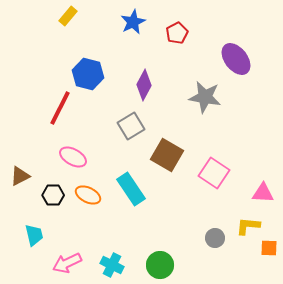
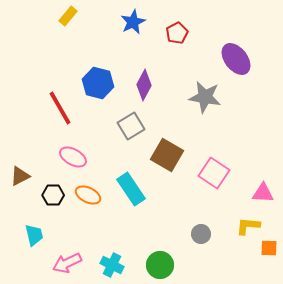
blue hexagon: moved 10 px right, 9 px down
red line: rotated 57 degrees counterclockwise
gray circle: moved 14 px left, 4 px up
